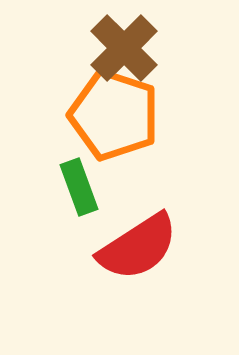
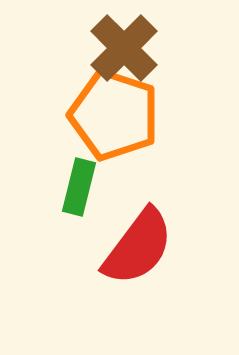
green rectangle: rotated 34 degrees clockwise
red semicircle: rotated 20 degrees counterclockwise
